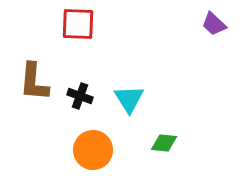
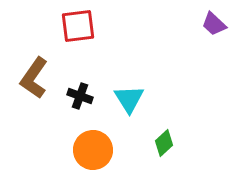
red square: moved 2 px down; rotated 9 degrees counterclockwise
brown L-shape: moved 4 px up; rotated 30 degrees clockwise
green diamond: rotated 48 degrees counterclockwise
